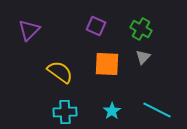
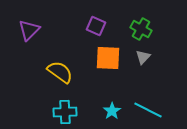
orange square: moved 1 px right, 6 px up
cyan line: moved 9 px left
